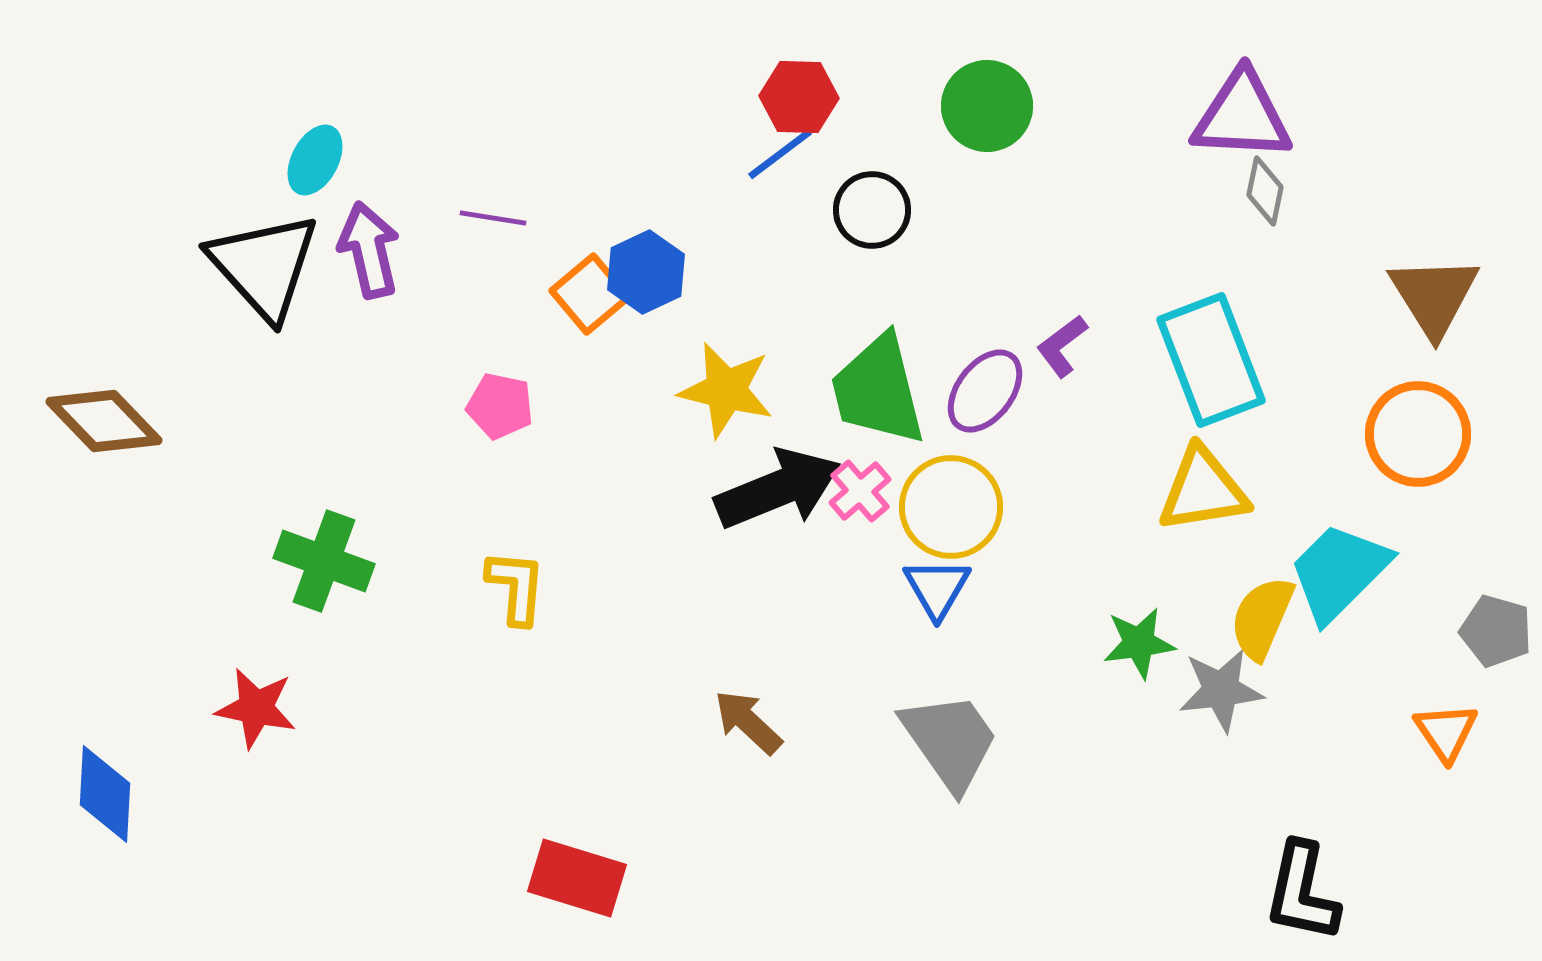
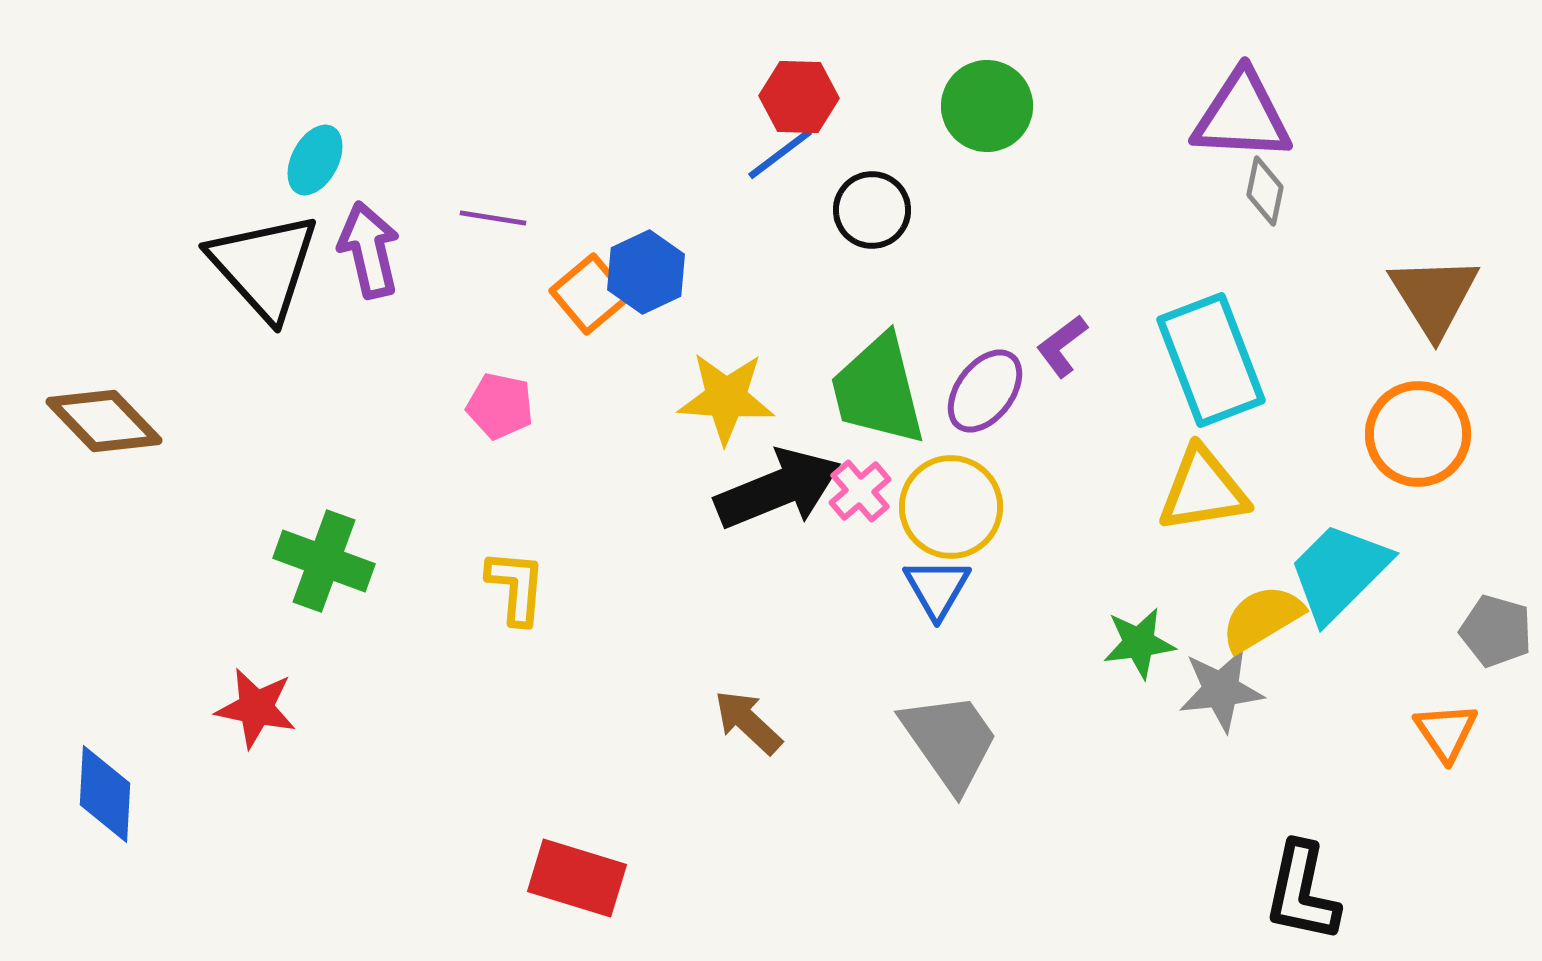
yellow star: moved 8 px down; rotated 10 degrees counterclockwise
yellow semicircle: rotated 36 degrees clockwise
